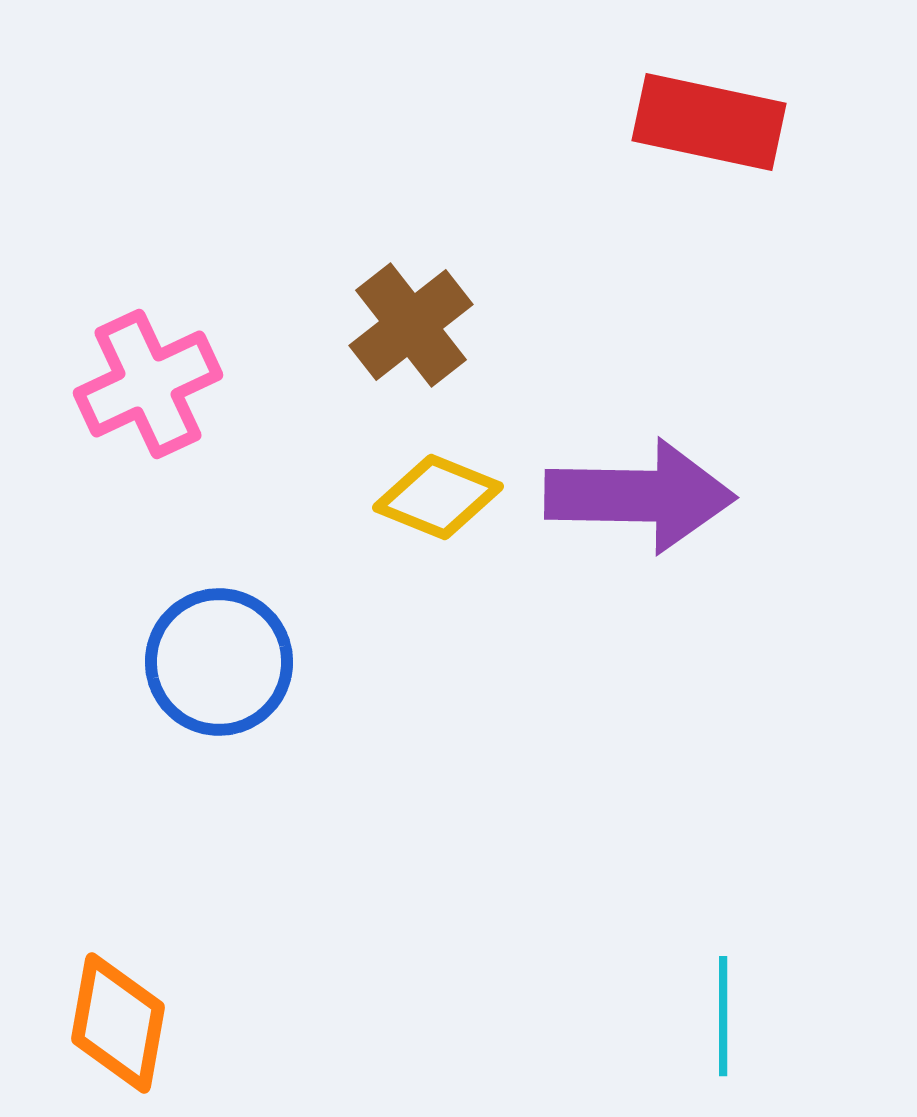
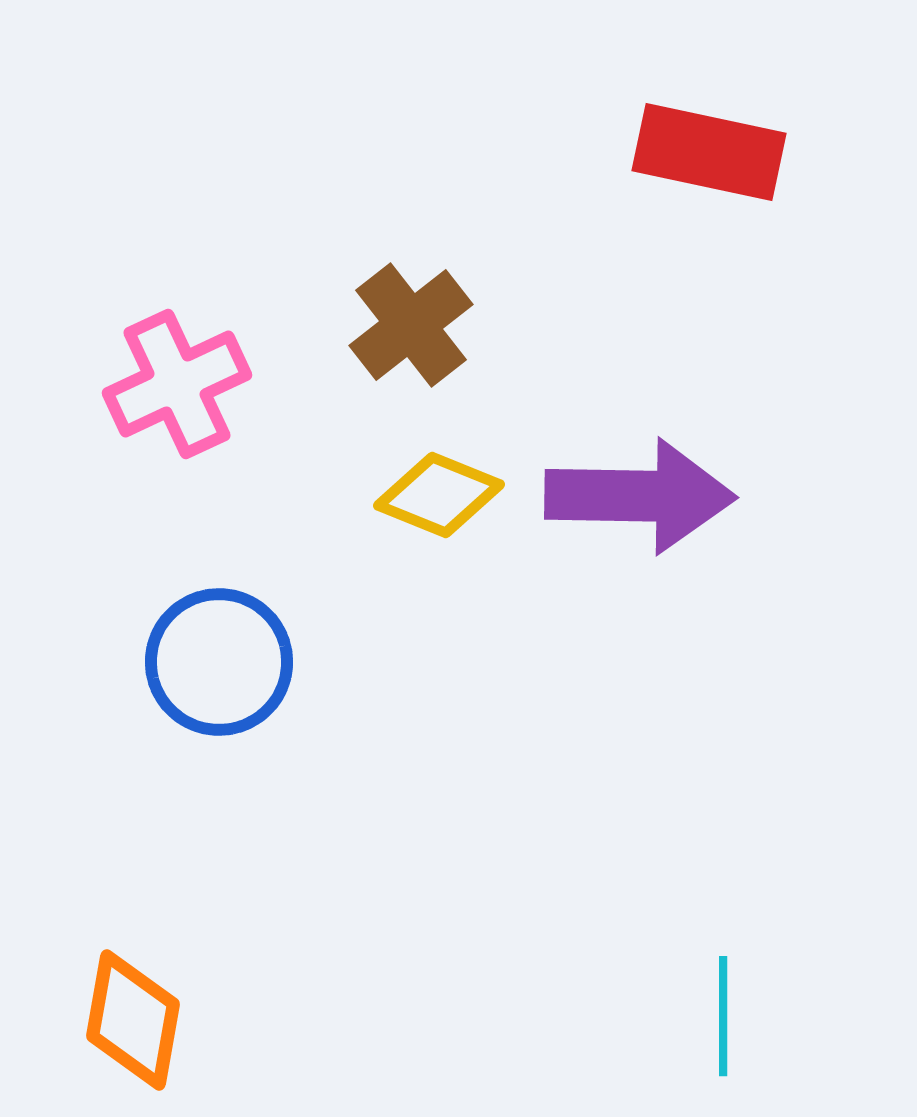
red rectangle: moved 30 px down
pink cross: moved 29 px right
yellow diamond: moved 1 px right, 2 px up
orange diamond: moved 15 px right, 3 px up
